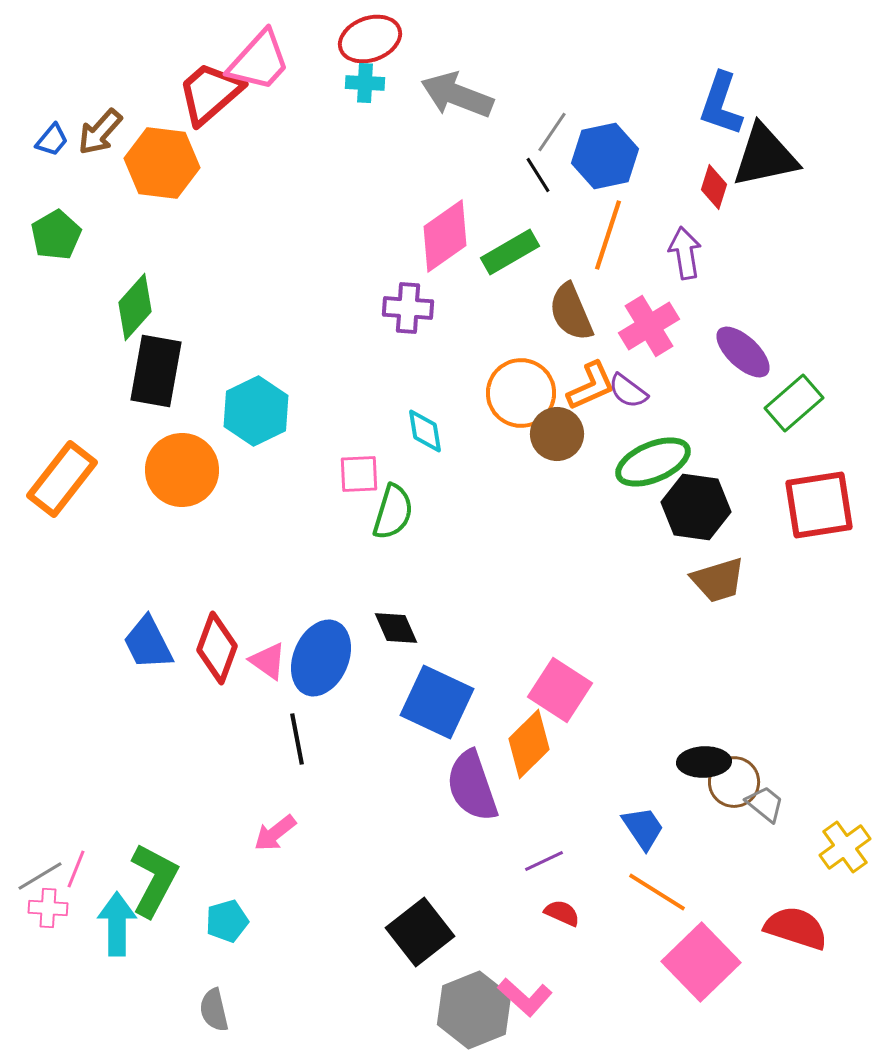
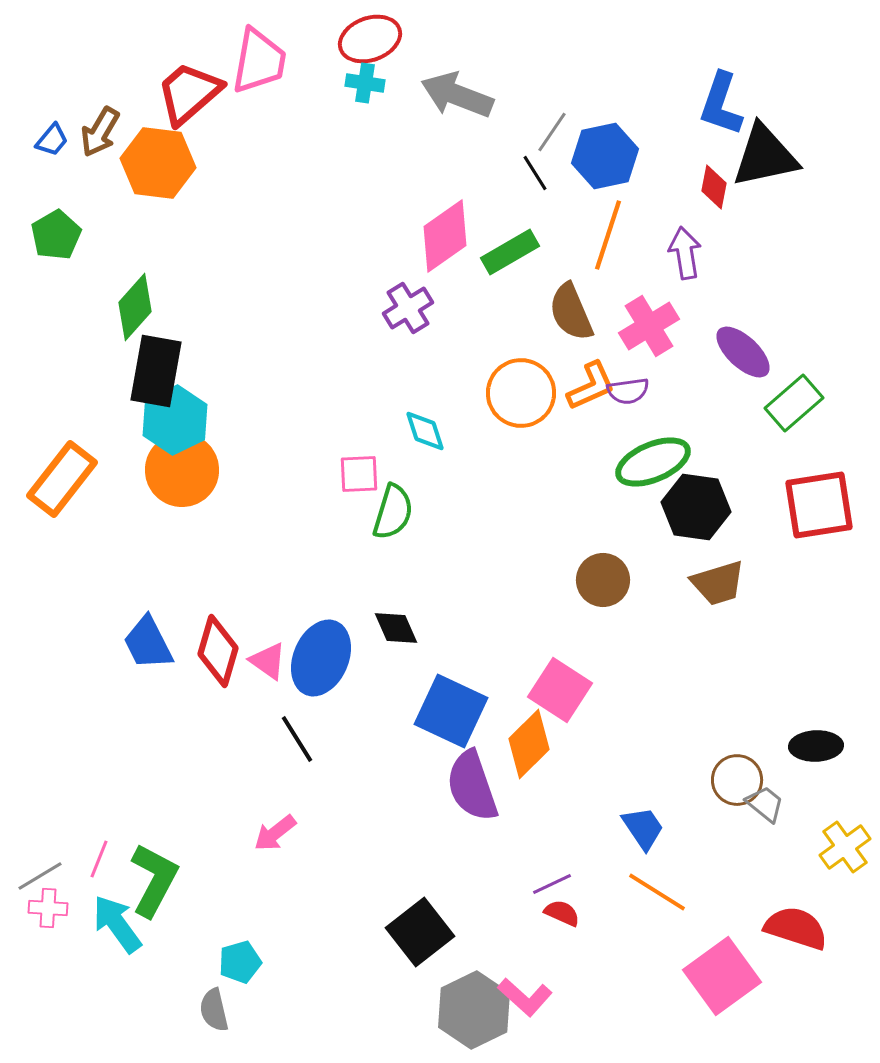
pink trapezoid at (259, 61): rotated 32 degrees counterclockwise
cyan cross at (365, 83): rotated 6 degrees clockwise
red trapezoid at (210, 93): moved 21 px left
brown arrow at (100, 132): rotated 12 degrees counterclockwise
orange hexagon at (162, 163): moved 4 px left
black line at (538, 175): moved 3 px left, 2 px up
red diamond at (714, 187): rotated 6 degrees counterclockwise
purple cross at (408, 308): rotated 36 degrees counterclockwise
purple semicircle at (628, 391): rotated 45 degrees counterclockwise
cyan hexagon at (256, 411): moved 81 px left, 9 px down
cyan diamond at (425, 431): rotated 9 degrees counterclockwise
brown circle at (557, 434): moved 46 px right, 146 px down
brown trapezoid at (718, 580): moved 3 px down
red diamond at (217, 648): moved 1 px right, 3 px down; rotated 4 degrees counterclockwise
blue square at (437, 702): moved 14 px right, 9 px down
black line at (297, 739): rotated 21 degrees counterclockwise
black ellipse at (704, 762): moved 112 px right, 16 px up
brown circle at (734, 782): moved 3 px right, 2 px up
purple line at (544, 861): moved 8 px right, 23 px down
pink line at (76, 869): moved 23 px right, 10 px up
cyan pentagon at (227, 921): moved 13 px right, 41 px down
cyan arrow at (117, 924): rotated 36 degrees counterclockwise
pink square at (701, 962): moved 21 px right, 14 px down; rotated 8 degrees clockwise
gray hexagon at (474, 1010): rotated 4 degrees counterclockwise
